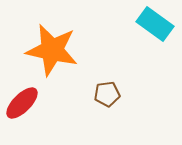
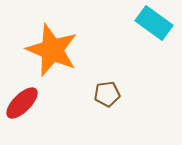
cyan rectangle: moved 1 px left, 1 px up
orange star: rotated 10 degrees clockwise
